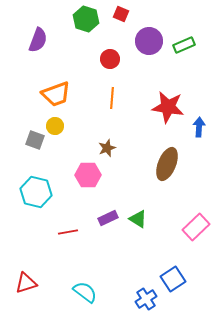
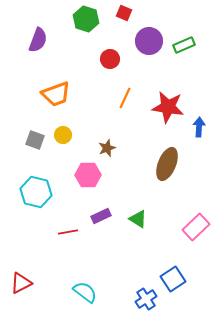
red square: moved 3 px right, 1 px up
orange line: moved 13 px right; rotated 20 degrees clockwise
yellow circle: moved 8 px right, 9 px down
purple rectangle: moved 7 px left, 2 px up
red triangle: moved 5 px left; rotated 10 degrees counterclockwise
